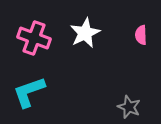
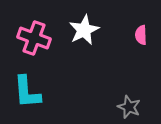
white star: moved 1 px left, 3 px up
cyan L-shape: moved 2 px left; rotated 75 degrees counterclockwise
